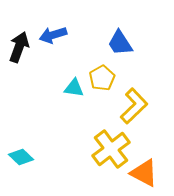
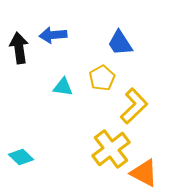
blue arrow: rotated 12 degrees clockwise
black arrow: moved 1 px down; rotated 28 degrees counterclockwise
cyan triangle: moved 11 px left, 1 px up
